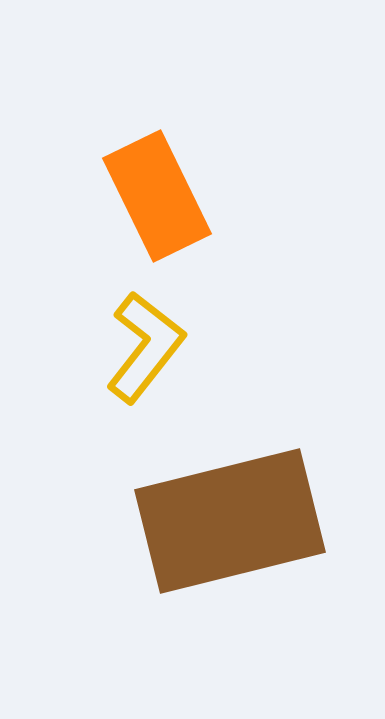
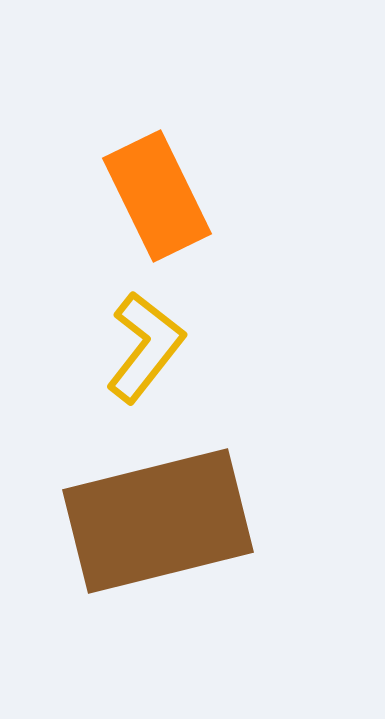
brown rectangle: moved 72 px left
